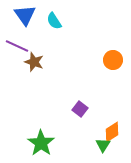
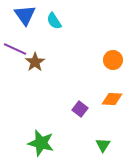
purple line: moved 2 px left, 3 px down
brown star: moved 1 px right; rotated 18 degrees clockwise
orange diamond: moved 33 px up; rotated 35 degrees clockwise
green star: rotated 20 degrees counterclockwise
